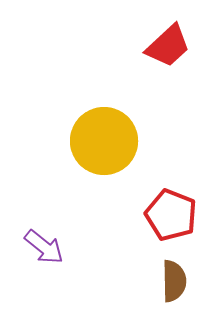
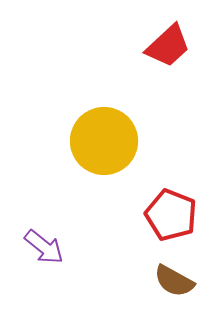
brown semicircle: rotated 120 degrees clockwise
